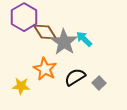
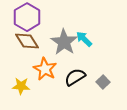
purple hexagon: moved 3 px right
brown diamond: moved 18 px left, 9 px down
gray square: moved 4 px right, 1 px up
